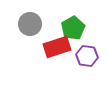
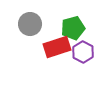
green pentagon: rotated 15 degrees clockwise
purple hexagon: moved 4 px left, 4 px up; rotated 20 degrees clockwise
